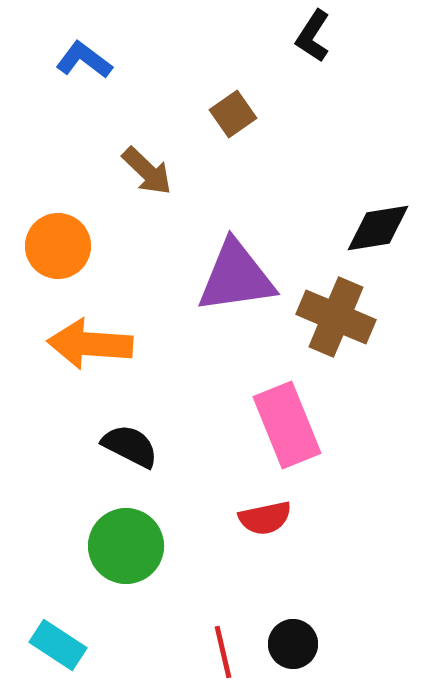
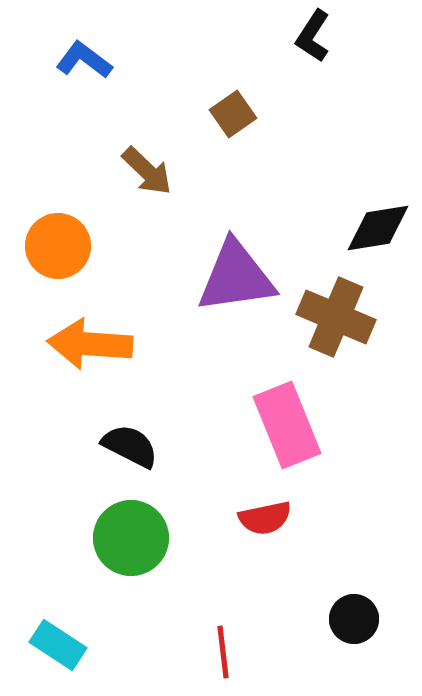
green circle: moved 5 px right, 8 px up
black circle: moved 61 px right, 25 px up
red line: rotated 6 degrees clockwise
